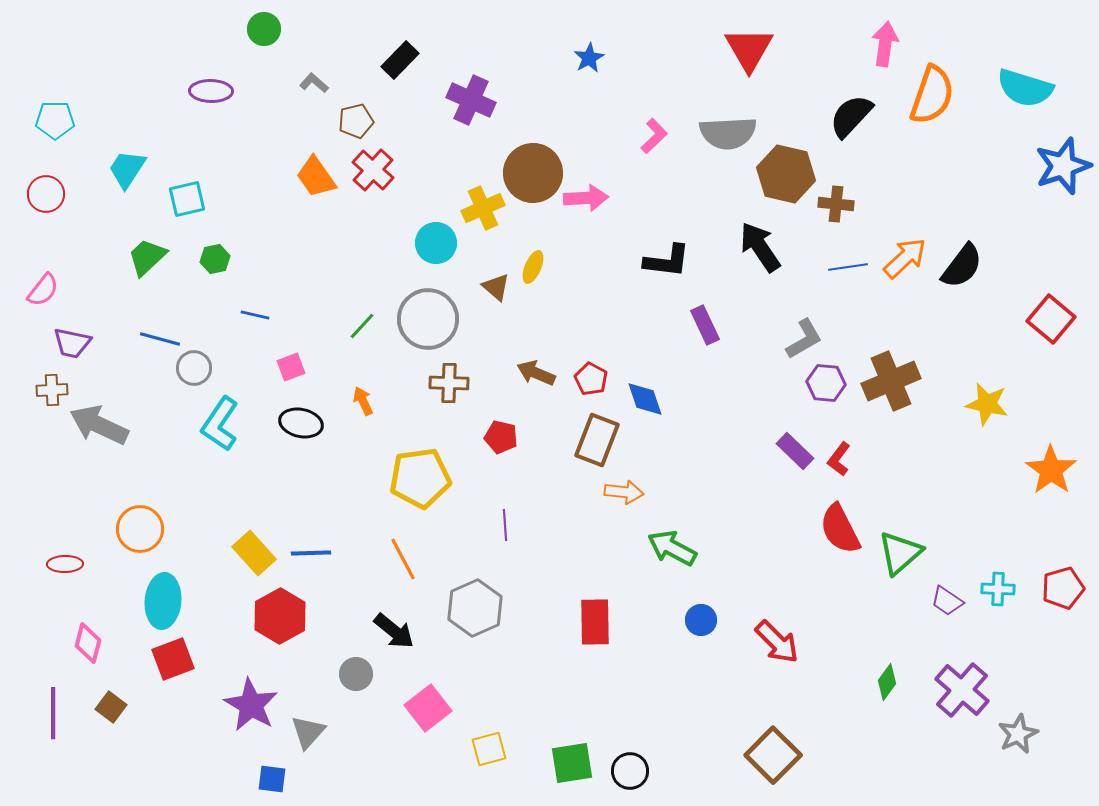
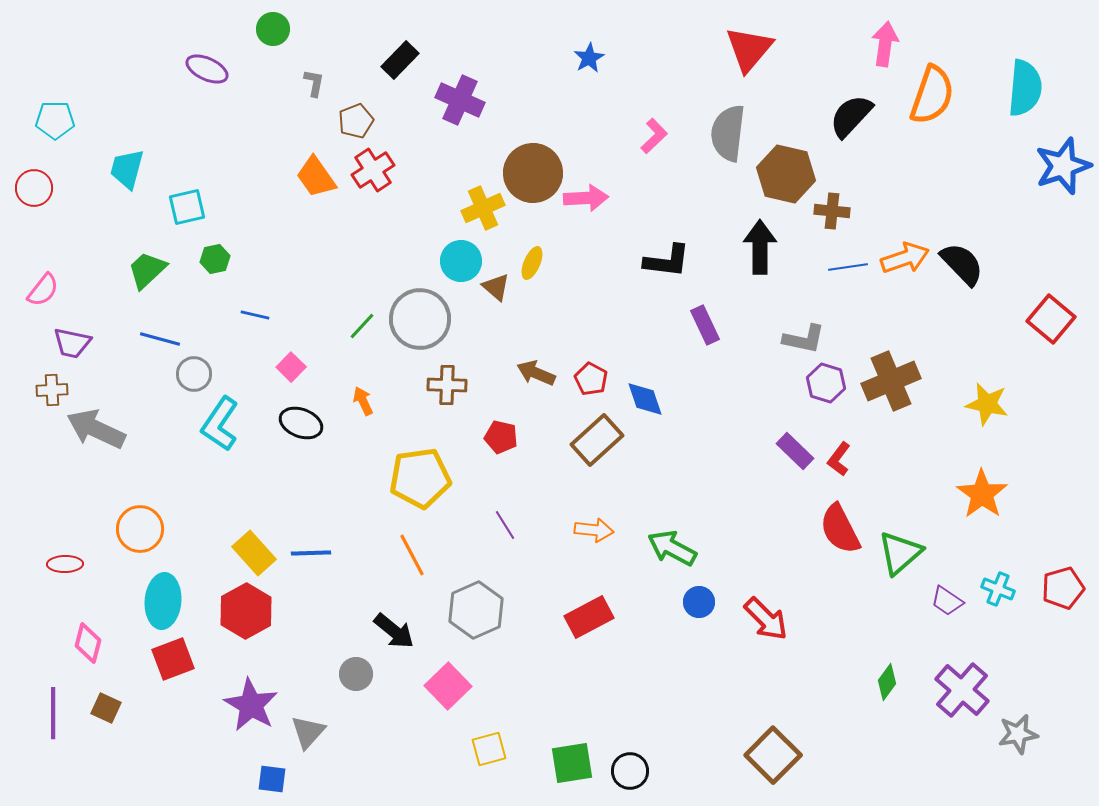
green circle at (264, 29): moved 9 px right
red triangle at (749, 49): rotated 10 degrees clockwise
gray L-shape at (314, 83): rotated 60 degrees clockwise
cyan semicircle at (1025, 88): rotated 102 degrees counterclockwise
purple ellipse at (211, 91): moved 4 px left, 22 px up; rotated 24 degrees clockwise
purple cross at (471, 100): moved 11 px left
brown pentagon at (356, 121): rotated 8 degrees counterclockwise
gray semicircle at (728, 133): rotated 100 degrees clockwise
cyan trapezoid at (127, 169): rotated 18 degrees counterclockwise
red cross at (373, 170): rotated 15 degrees clockwise
red circle at (46, 194): moved 12 px left, 6 px up
cyan square at (187, 199): moved 8 px down
brown cross at (836, 204): moved 4 px left, 7 px down
cyan circle at (436, 243): moved 25 px right, 18 px down
black arrow at (760, 247): rotated 34 degrees clockwise
green trapezoid at (147, 257): moved 13 px down
orange arrow at (905, 258): rotated 24 degrees clockwise
black semicircle at (962, 266): moved 2 px up; rotated 81 degrees counterclockwise
yellow ellipse at (533, 267): moved 1 px left, 4 px up
gray circle at (428, 319): moved 8 px left
gray L-shape at (804, 339): rotated 42 degrees clockwise
pink square at (291, 367): rotated 24 degrees counterclockwise
gray circle at (194, 368): moved 6 px down
brown cross at (449, 383): moved 2 px left, 2 px down
purple hexagon at (826, 383): rotated 12 degrees clockwise
black ellipse at (301, 423): rotated 9 degrees clockwise
gray arrow at (99, 425): moved 3 px left, 4 px down
brown rectangle at (597, 440): rotated 27 degrees clockwise
orange star at (1051, 470): moved 69 px left, 24 px down
orange arrow at (624, 492): moved 30 px left, 38 px down
purple line at (505, 525): rotated 28 degrees counterclockwise
orange line at (403, 559): moved 9 px right, 4 px up
cyan cross at (998, 589): rotated 20 degrees clockwise
gray hexagon at (475, 608): moved 1 px right, 2 px down
red hexagon at (280, 616): moved 34 px left, 5 px up
blue circle at (701, 620): moved 2 px left, 18 px up
red rectangle at (595, 622): moved 6 px left, 5 px up; rotated 63 degrees clockwise
red arrow at (777, 642): moved 11 px left, 23 px up
brown square at (111, 707): moved 5 px left, 1 px down; rotated 12 degrees counterclockwise
pink square at (428, 708): moved 20 px right, 22 px up; rotated 6 degrees counterclockwise
gray star at (1018, 734): rotated 15 degrees clockwise
